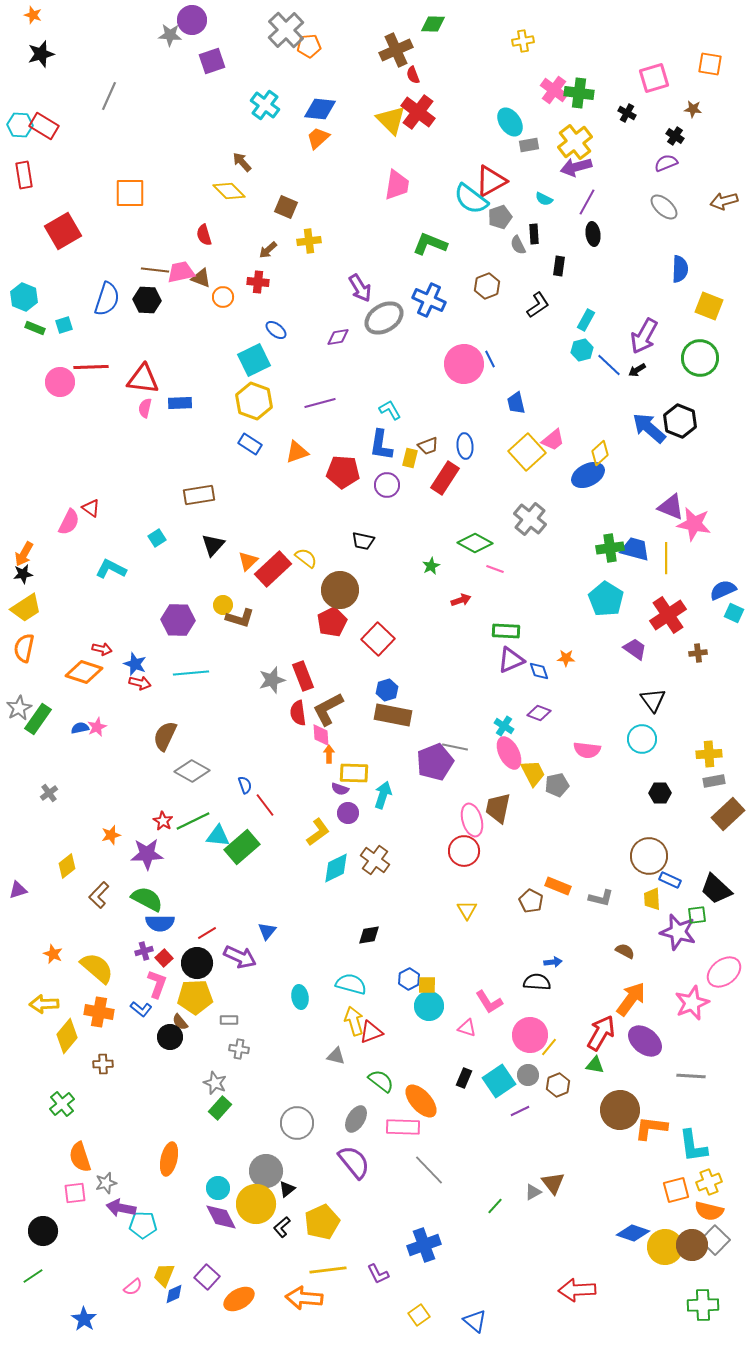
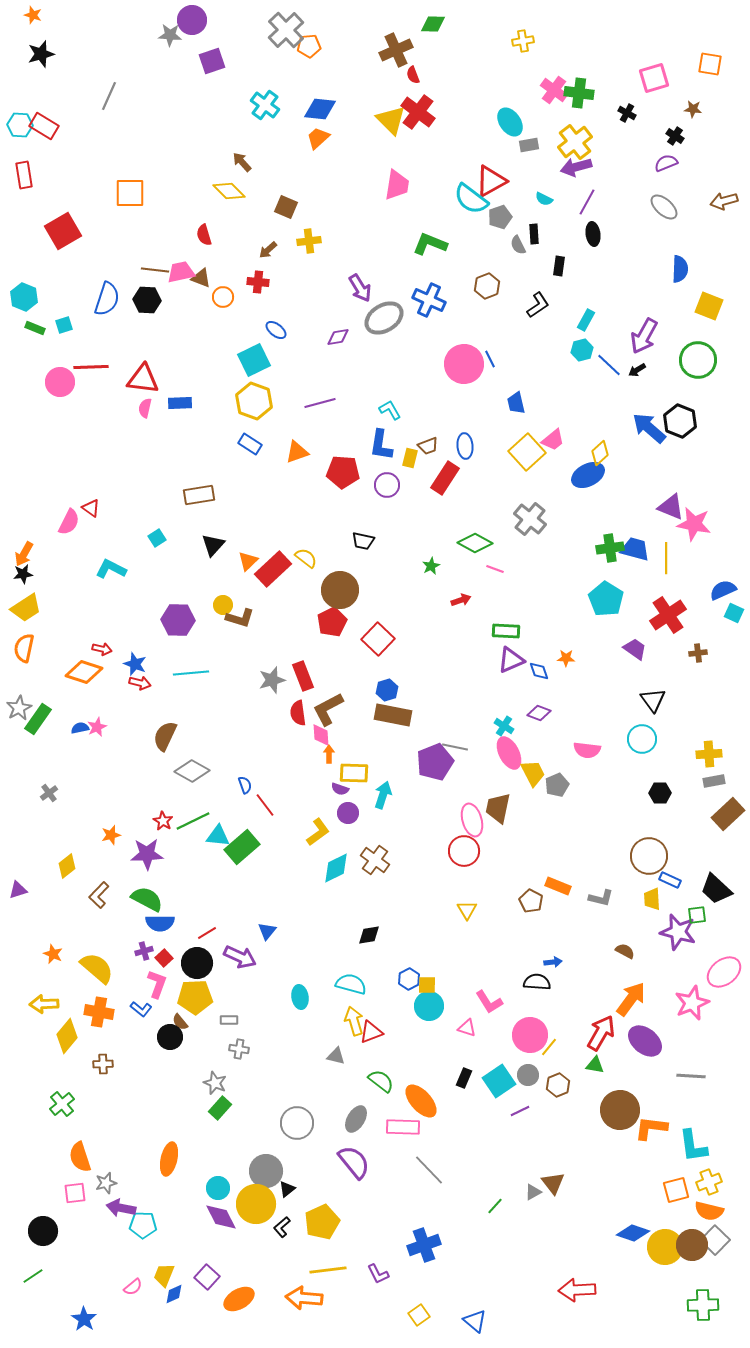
green circle at (700, 358): moved 2 px left, 2 px down
gray pentagon at (557, 785): rotated 10 degrees counterclockwise
